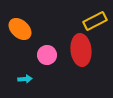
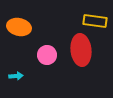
yellow rectangle: rotated 35 degrees clockwise
orange ellipse: moved 1 px left, 2 px up; rotated 30 degrees counterclockwise
cyan arrow: moved 9 px left, 3 px up
